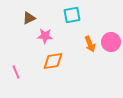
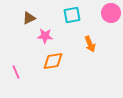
pink circle: moved 29 px up
